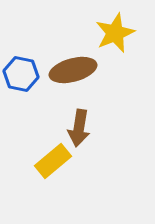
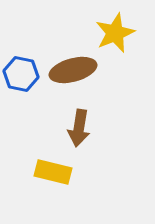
yellow rectangle: moved 11 px down; rotated 54 degrees clockwise
